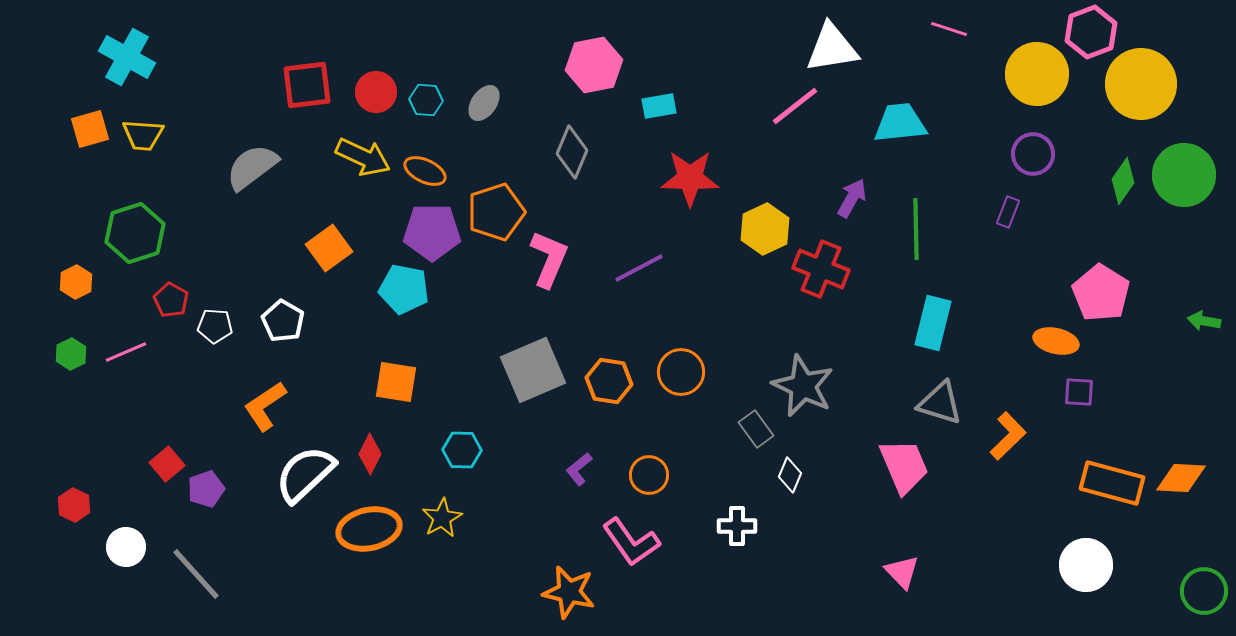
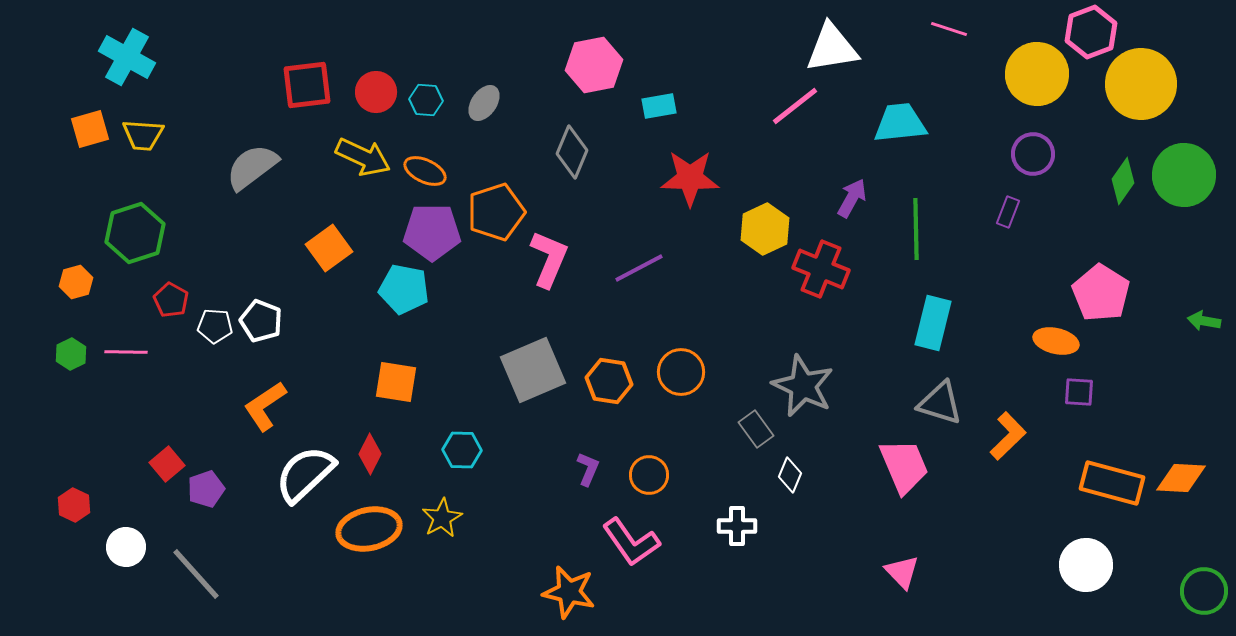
orange hexagon at (76, 282): rotated 12 degrees clockwise
white pentagon at (283, 321): moved 22 px left; rotated 9 degrees counterclockwise
pink line at (126, 352): rotated 24 degrees clockwise
purple L-shape at (579, 469): moved 9 px right; rotated 152 degrees clockwise
